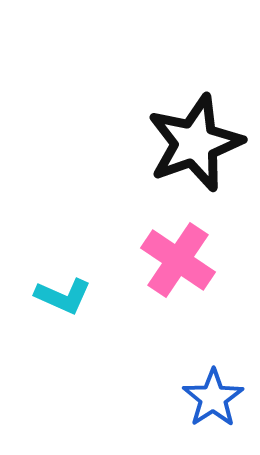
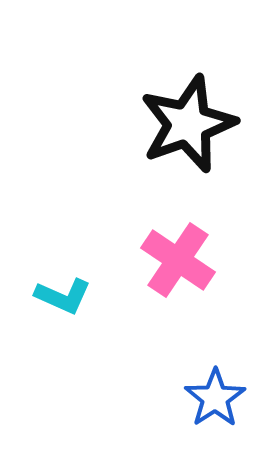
black star: moved 7 px left, 19 px up
blue star: moved 2 px right
